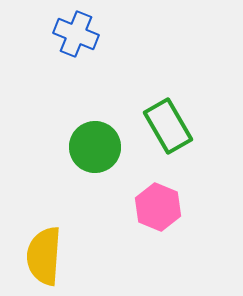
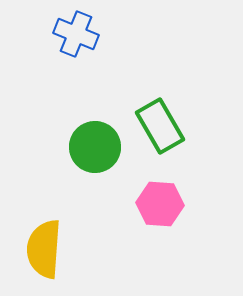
green rectangle: moved 8 px left
pink hexagon: moved 2 px right, 3 px up; rotated 18 degrees counterclockwise
yellow semicircle: moved 7 px up
